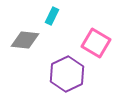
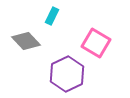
gray diamond: moved 1 px right, 1 px down; rotated 40 degrees clockwise
